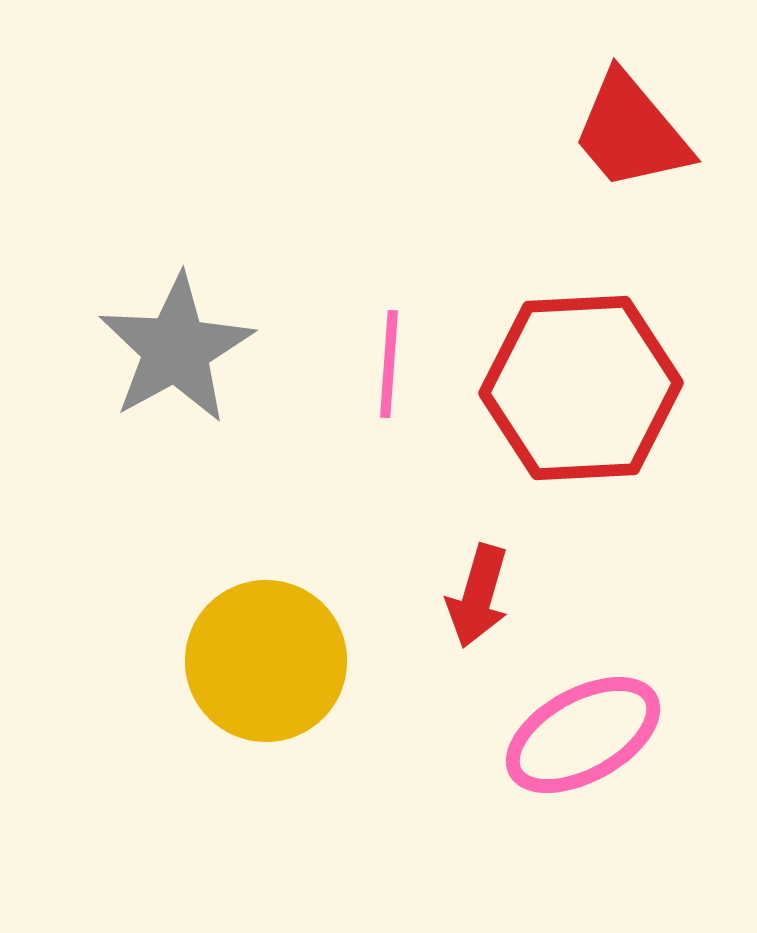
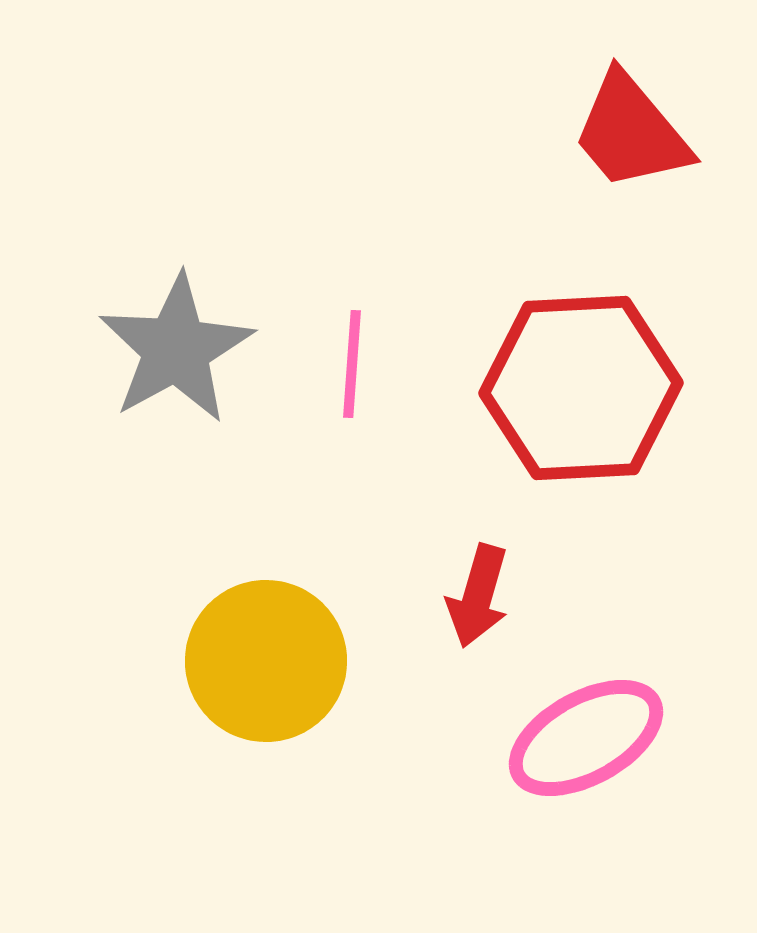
pink line: moved 37 px left
pink ellipse: moved 3 px right, 3 px down
